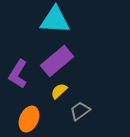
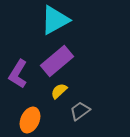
cyan triangle: rotated 32 degrees counterclockwise
orange ellipse: moved 1 px right, 1 px down
